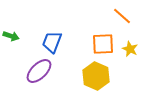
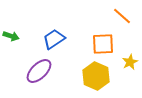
blue trapezoid: moved 2 px right, 3 px up; rotated 35 degrees clockwise
yellow star: moved 13 px down; rotated 21 degrees clockwise
